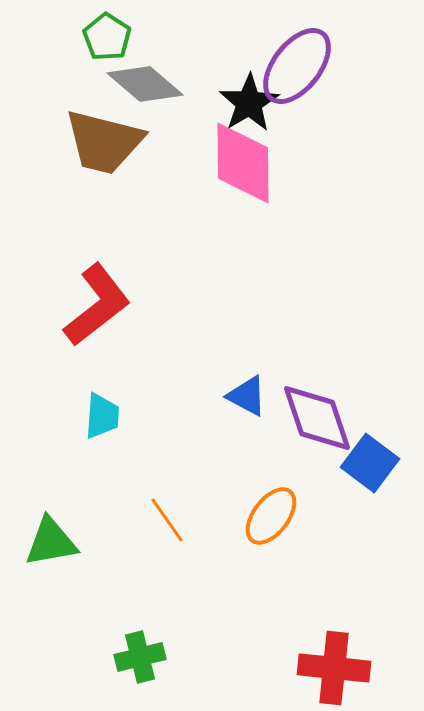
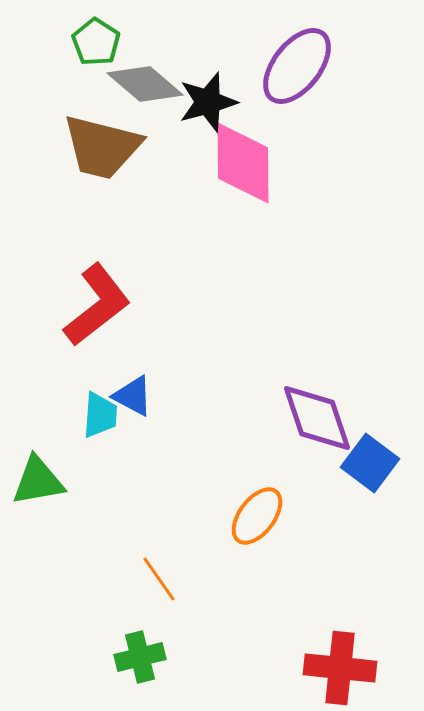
green pentagon: moved 11 px left, 5 px down
black star: moved 41 px left, 1 px up; rotated 16 degrees clockwise
brown trapezoid: moved 2 px left, 5 px down
blue triangle: moved 114 px left
cyan trapezoid: moved 2 px left, 1 px up
orange ellipse: moved 14 px left
orange line: moved 8 px left, 59 px down
green triangle: moved 13 px left, 61 px up
red cross: moved 6 px right
